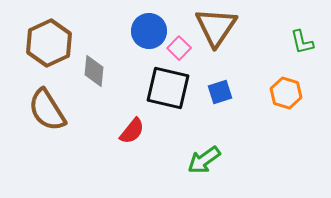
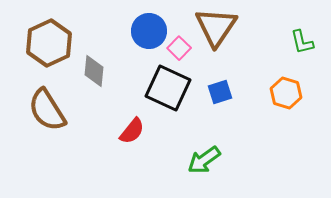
black square: rotated 12 degrees clockwise
